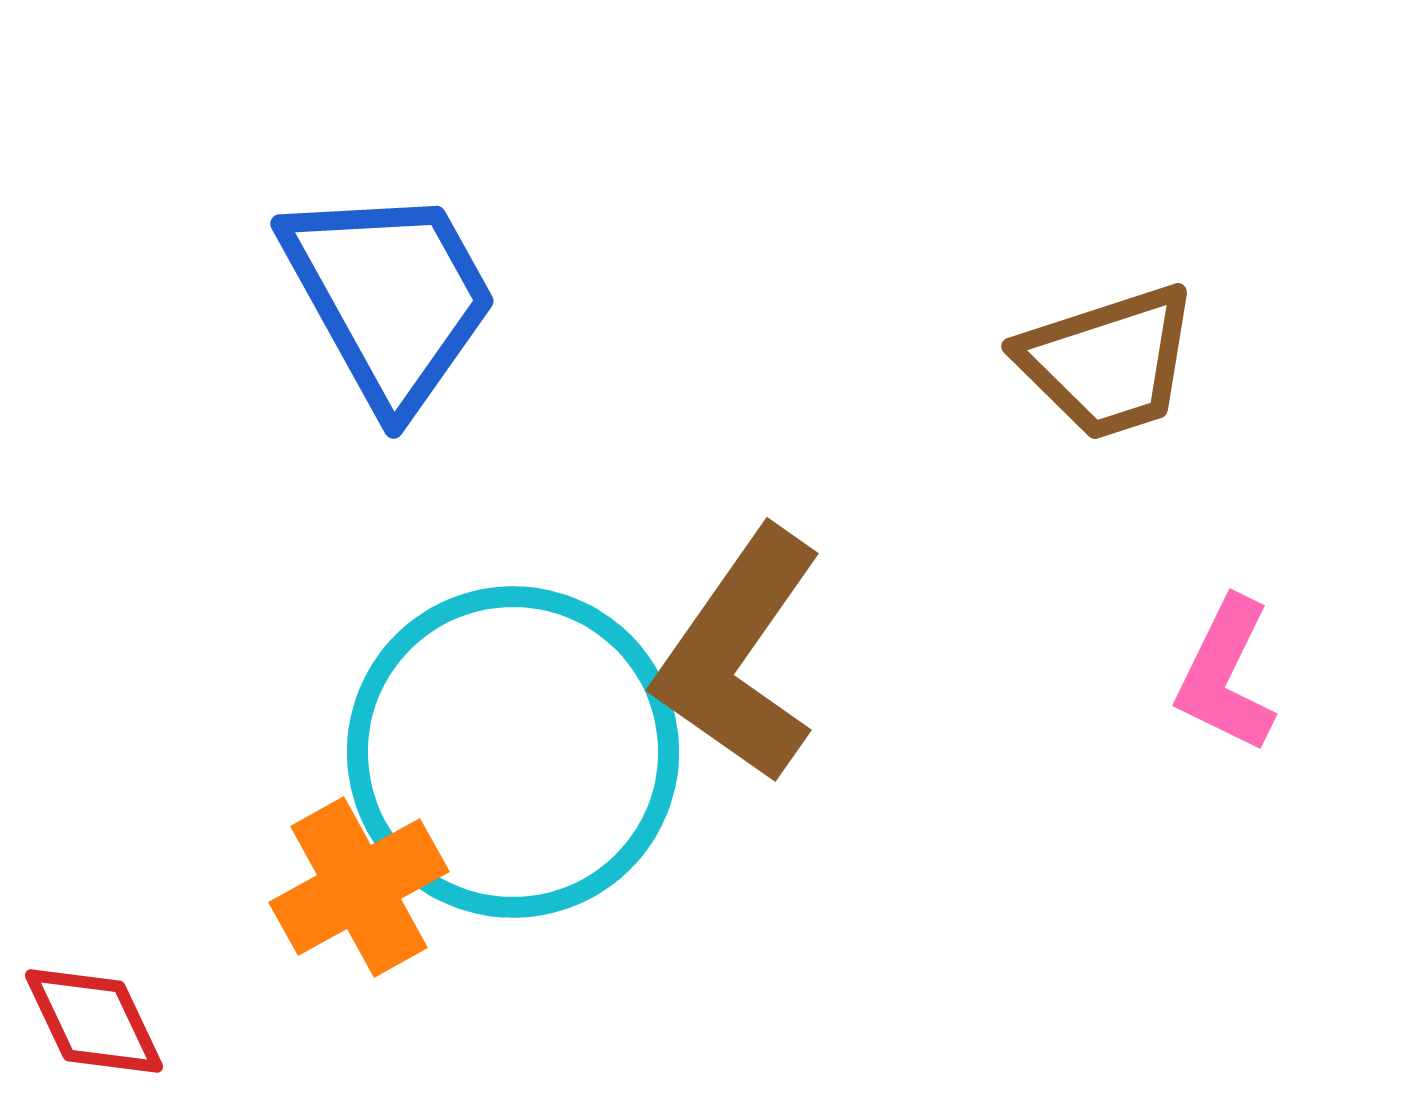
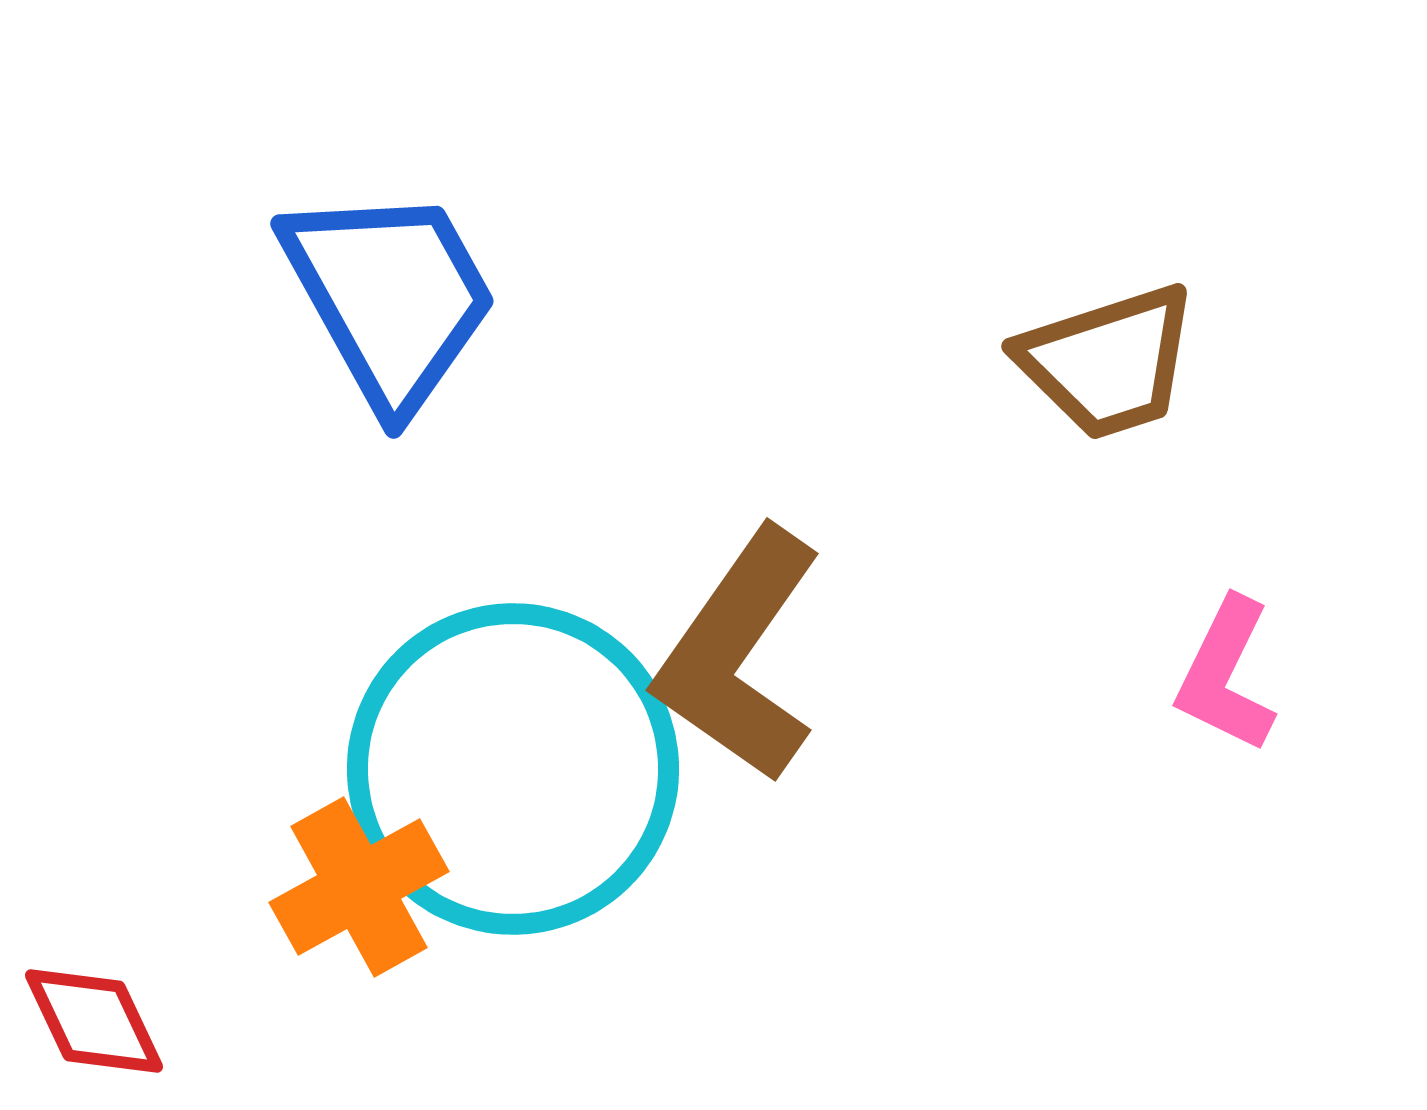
cyan circle: moved 17 px down
